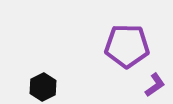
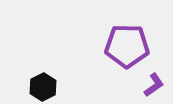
purple L-shape: moved 1 px left
